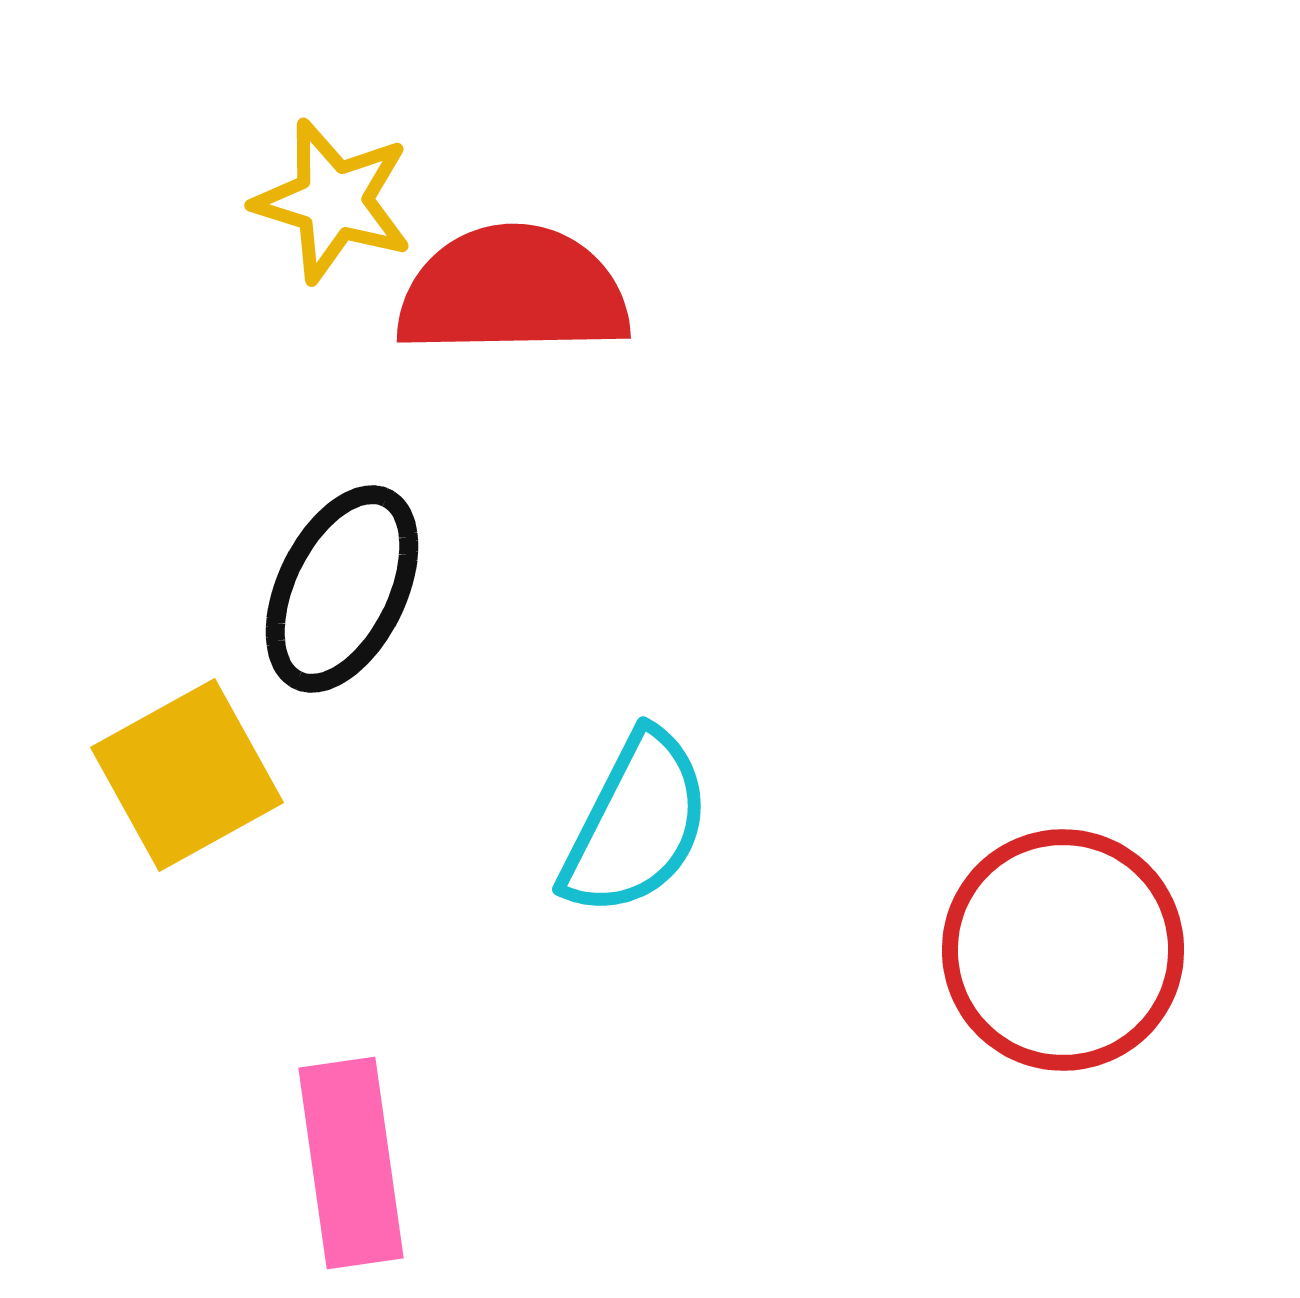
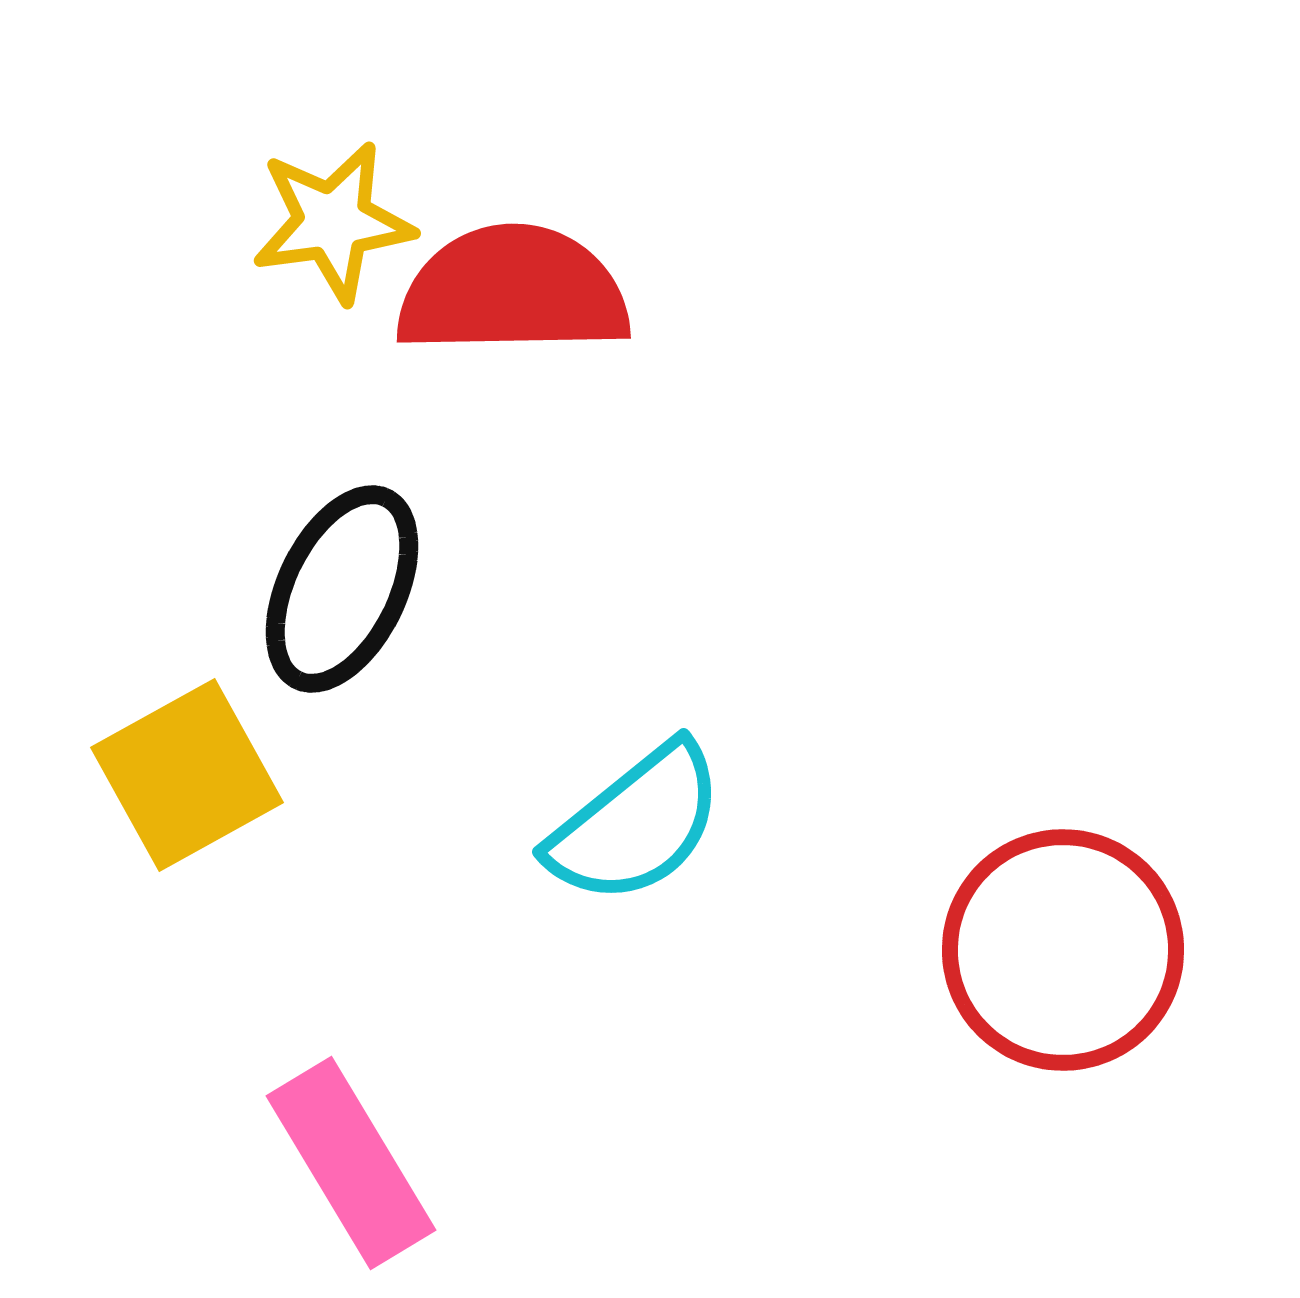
yellow star: moved 21 px down; rotated 25 degrees counterclockwise
cyan semicircle: rotated 24 degrees clockwise
pink rectangle: rotated 23 degrees counterclockwise
